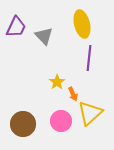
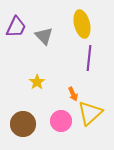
yellow star: moved 20 px left
